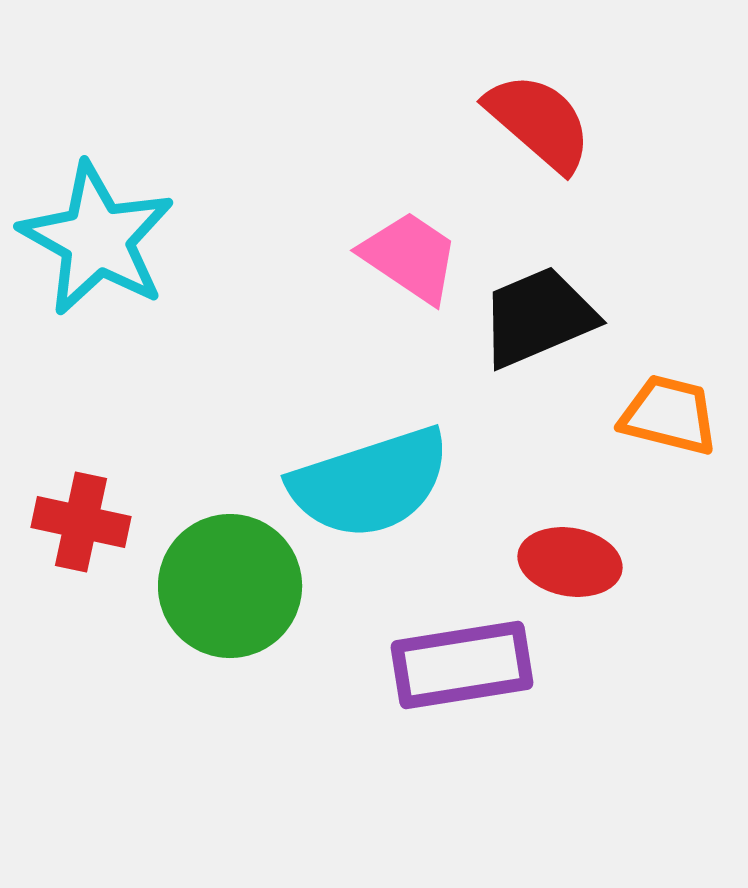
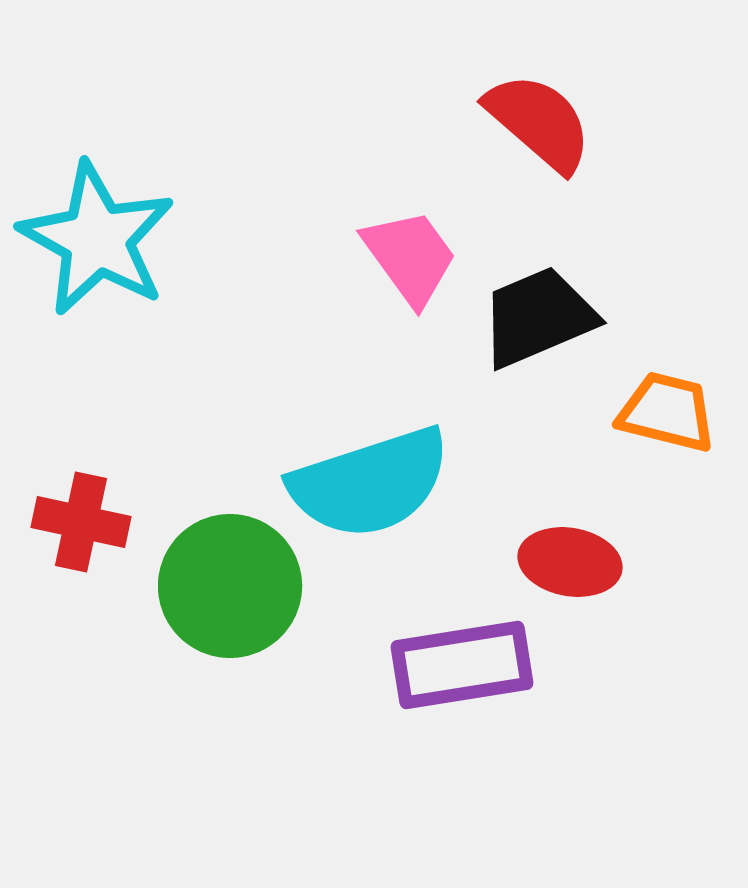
pink trapezoid: rotated 20 degrees clockwise
orange trapezoid: moved 2 px left, 3 px up
